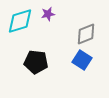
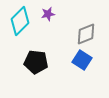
cyan diamond: rotated 28 degrees counterclockwise
